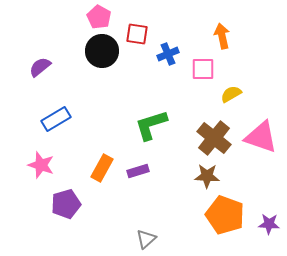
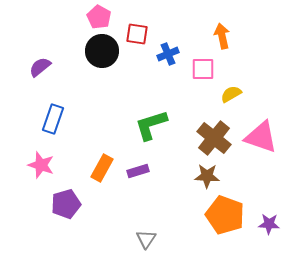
blue rectangle: moved 3 px left; rotated 40 degrees counterclockwise
gray triangle: rotated 15 degrees counterclockwise
